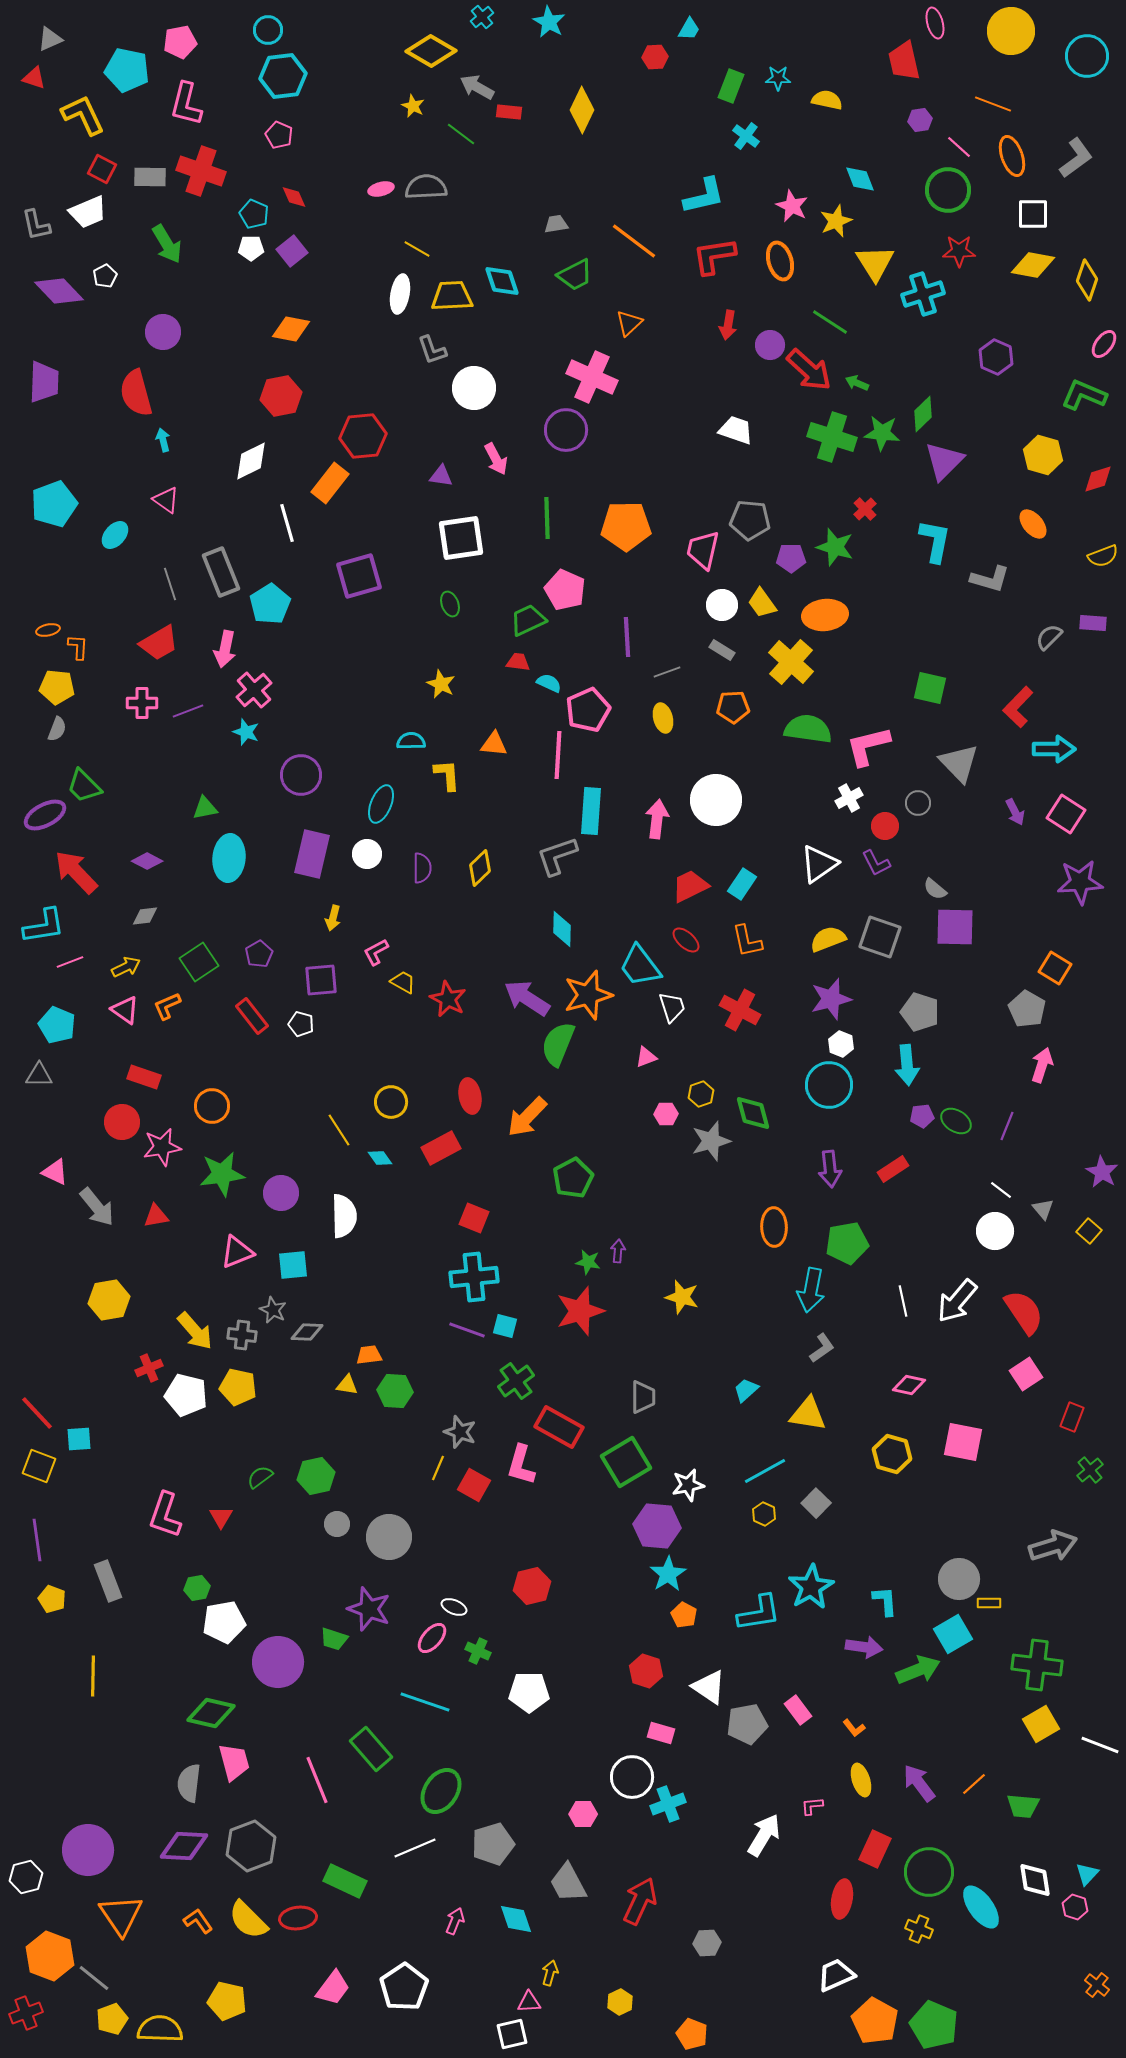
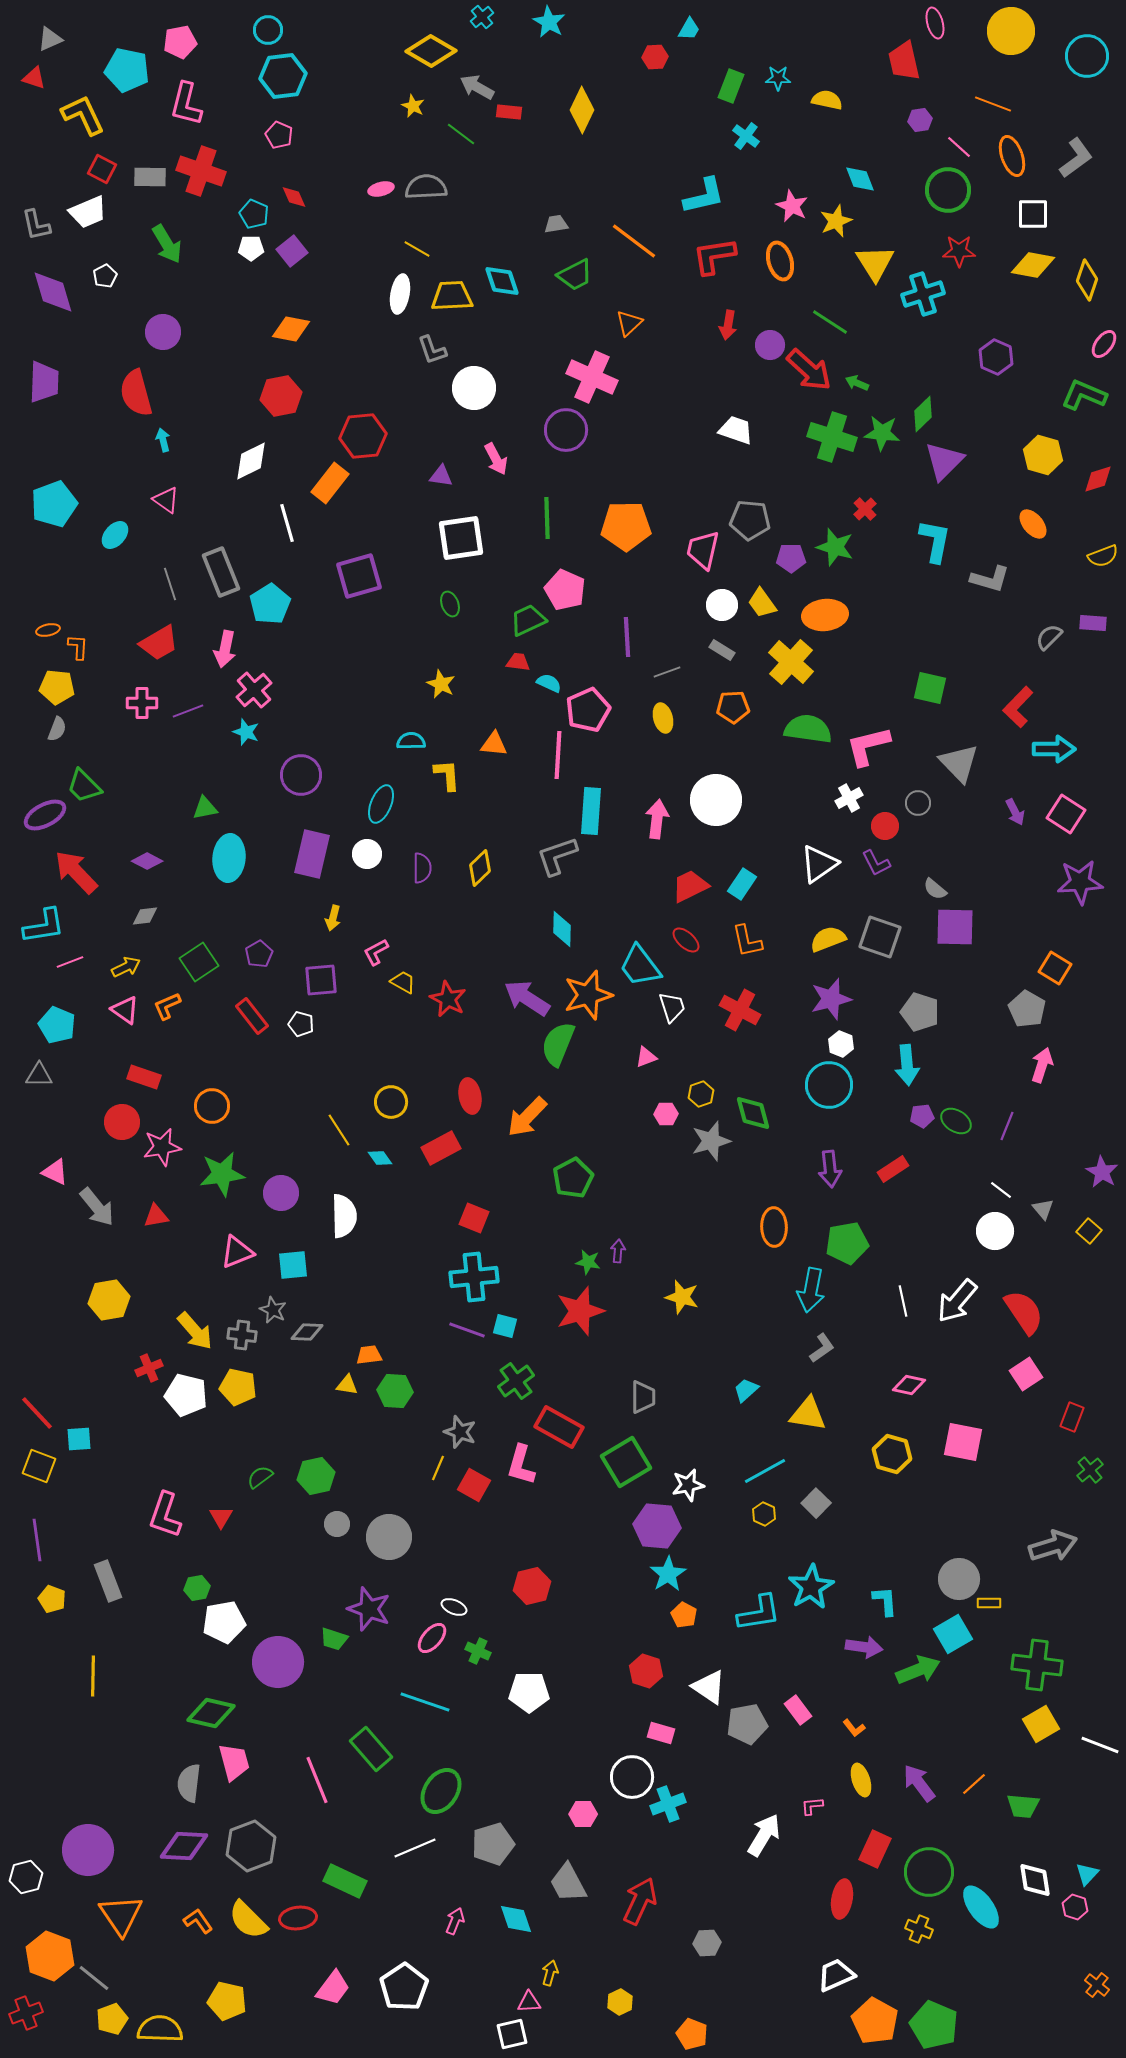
purple diamond at (59, 291): moved 6 px left, 1 px down; rotated 27 degrees clockwise
